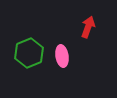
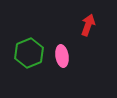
red arrow: moved 2 px up
